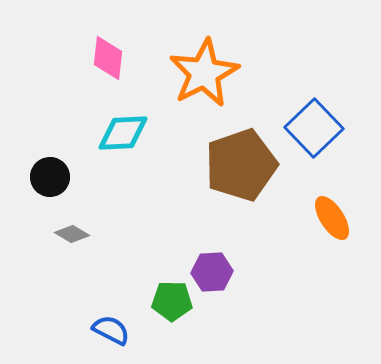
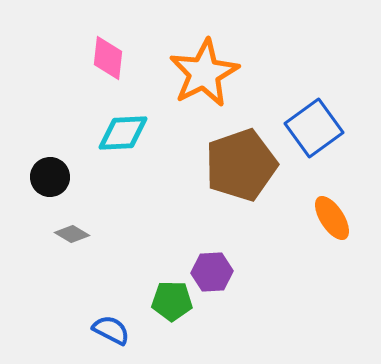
blue square: rotated 8 degrees clockwise
